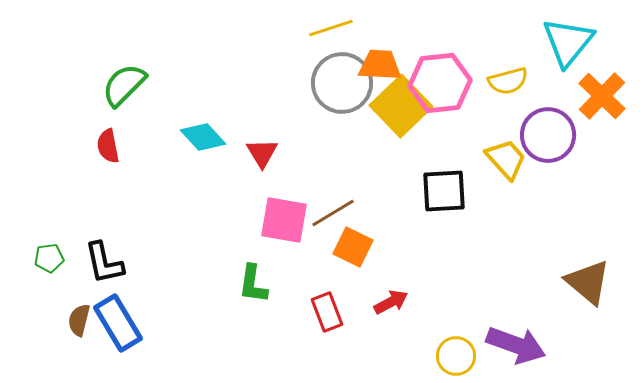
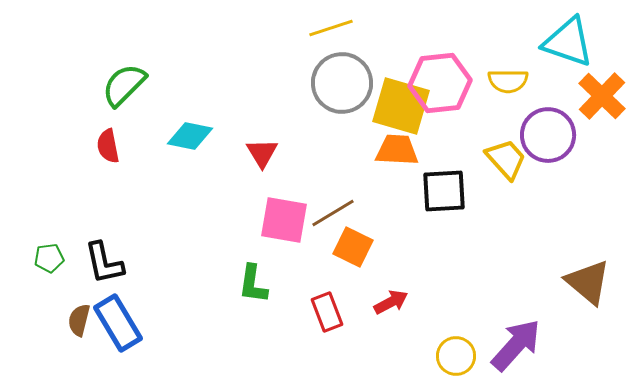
cyan triangle: rotated 50 degrees counterclockwise
orange trapezoid: moved 17 px right, 85 px down
yellow semicircle: rotated 15 degrees clockwise
yellow square: rotated 30 degrees counterclockwise
cyan diamond: moved 13 px left, 1 px up; rotated 36 degrees counterclockwise
purple arrow: rotated 68 degrees counterclockwise
